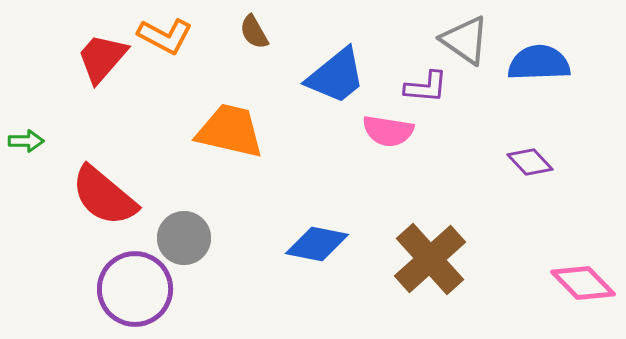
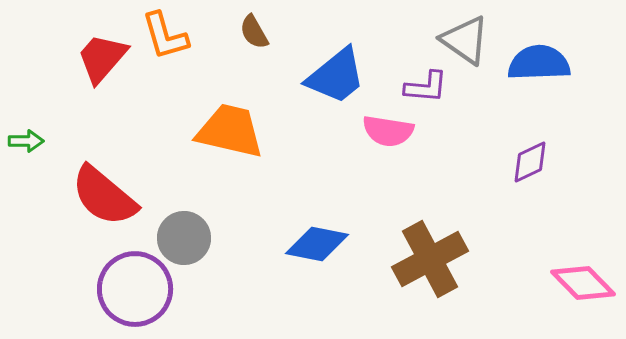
orange L-shape: rotated 46 degrees clockwise
purple diamond: rotated 72 degrees counterclockwise
brown cross: rotated 14 degrees clockwise
